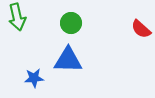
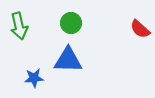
green arrow: moved 2 px right, 9 px down
red semicircle: moved 1 px left
